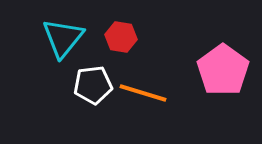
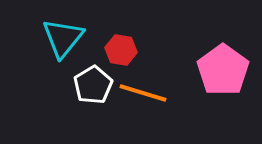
red hexagon: moved 13 px down
white pentagon: rotated 24 degrees counterclockwise
